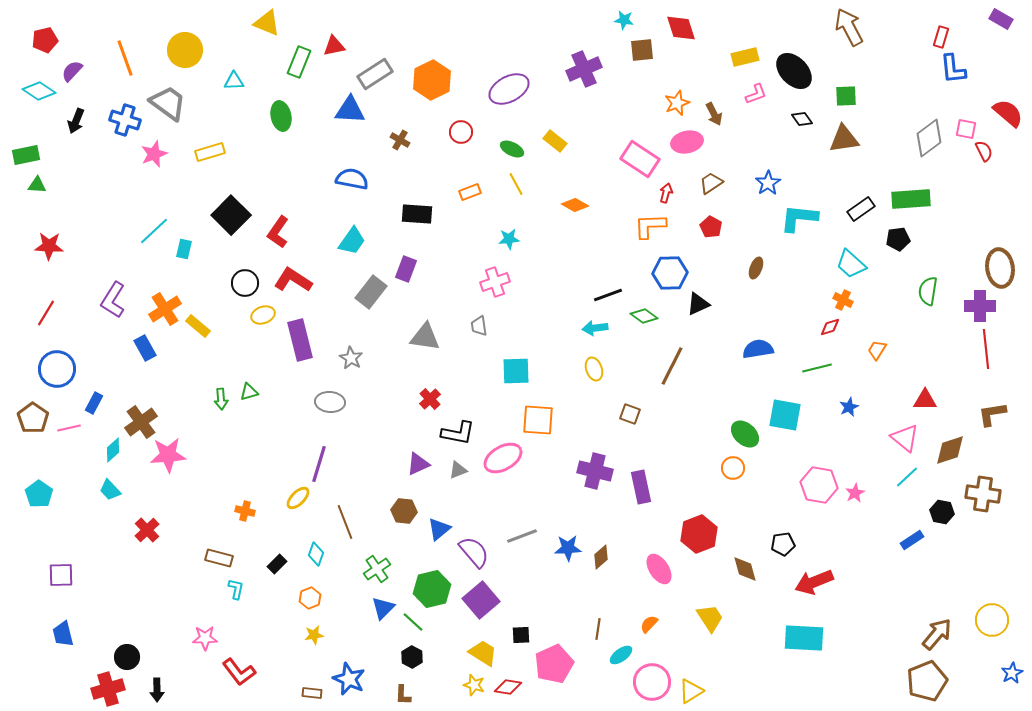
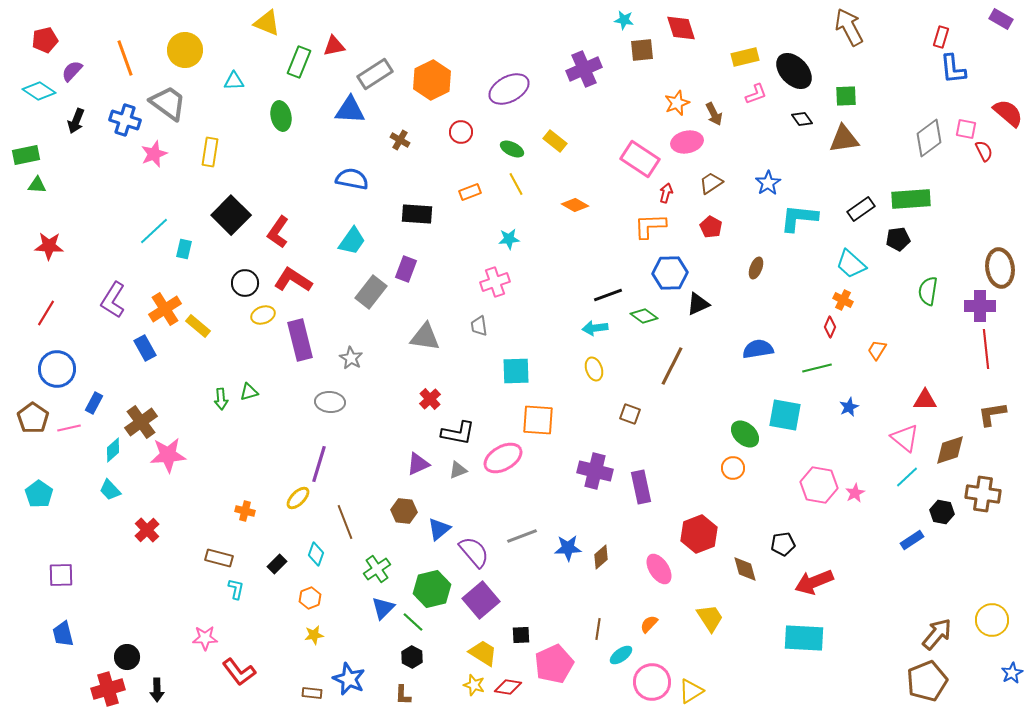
yellow rectangle at (210, 152): rotated 64 degrees counterclockwise
red diamond at (830, 327): rotated 50 degrees counterclockwise
